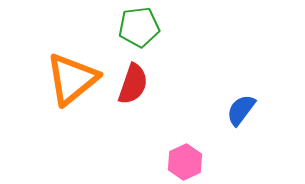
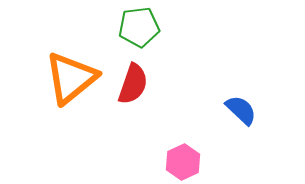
orange triangle: moved 1 px left, 1 px up
blue semicircle: rotated 96 degrees clockwise
pink hexagon: moved 2 px left
